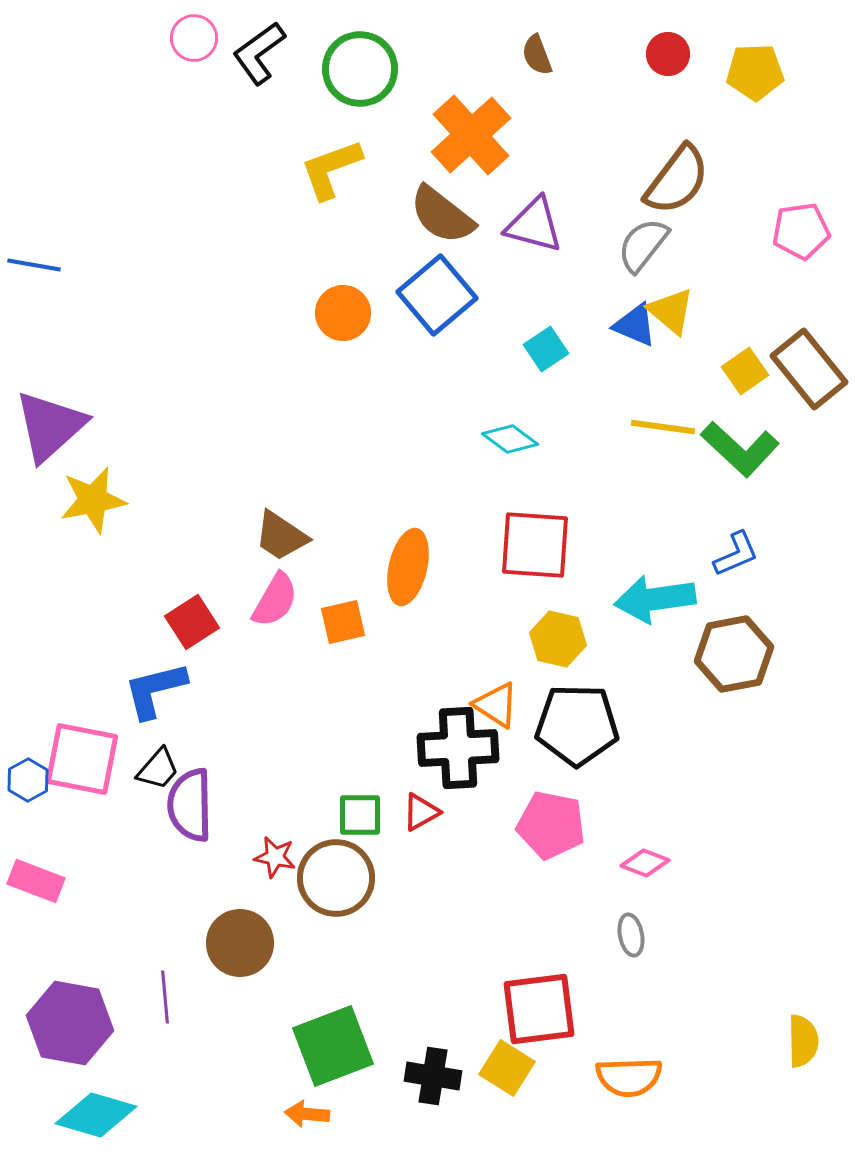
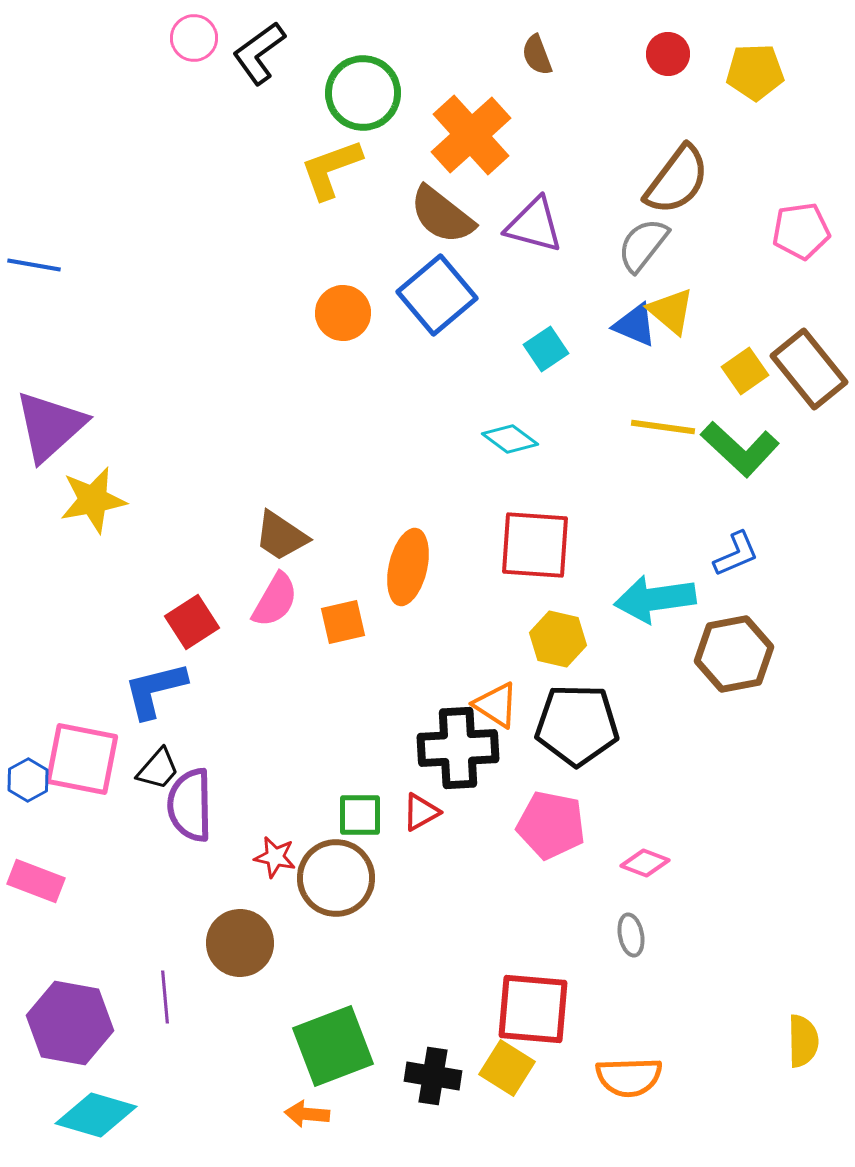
green circle at (360, 69): moved 3 px right, 24 px down
red square at (539, 1009): moved 6 px left; rotated 12 degrees clockwise
